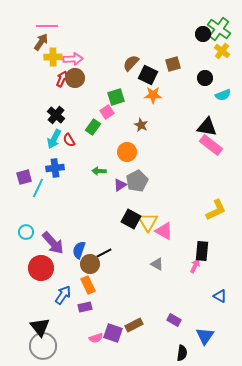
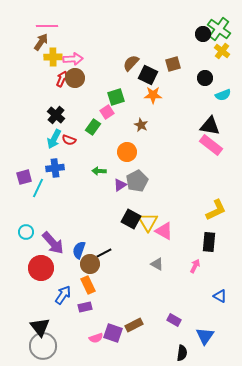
black triangle at (207, 127): moved 3 px right, 1 px up
red semicircle at (69, 140): rotated 40 degrees counterclockwise
black rectangle at (202, 251): moved 7 px right, 9 px up
